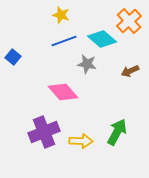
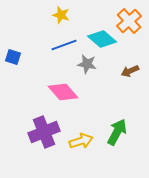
blue line: moved 4 px down
blue square: rotated 21 degrees counterclockwise
yellow arrow: rotated 20 degrees counterclockwise
